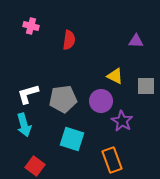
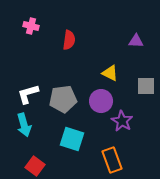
yellow triangle: moved 5 px left, 3 px up
